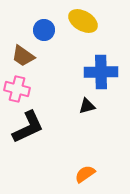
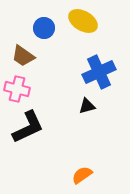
blue circle: moved 2 px up
blue cross: moved 2 px left; rotated 24 degrees counterclockwise
orange semicircle: moved 3 px left, 1 px down
